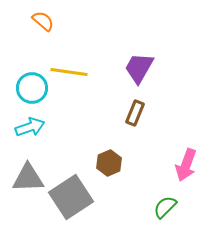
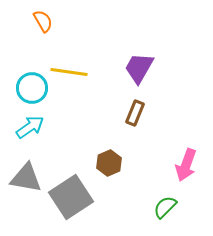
orange semicircle: rotated 20 degrees clockwise
cyan arrow: rotated 16 degrees counterclockwise
gray triangle: moved 2 px left; rotated 12 degrees clockwise
